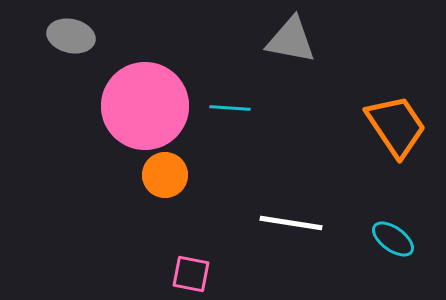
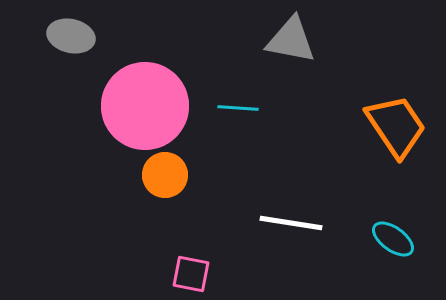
cyan line: moved 8 px right
